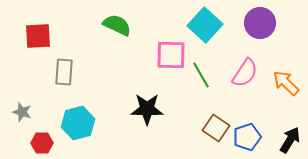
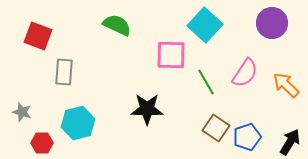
purple circle: moved 12 px right
red square: rotated 24 degrees clockwise
green line: moved 5 px right, 7 px down
orange arrow: moved 2 px down
black arrow: moved 2 px down
